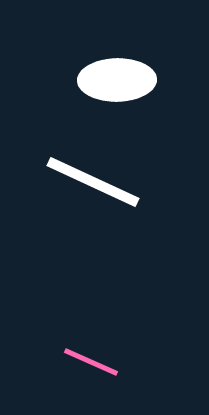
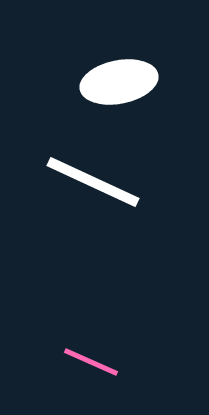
white ellipse: moved 2 px right, 2 px down; rotated 10 degrees counterclockwise
